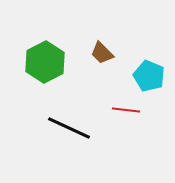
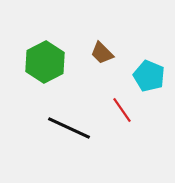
red line: moved 4 px left; rotated 48 degrees clockwise
